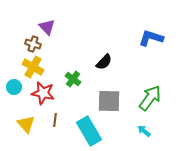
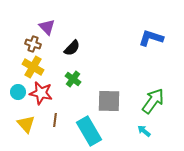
black semicircle: moved 32 px left, 14 px up
cyan circle: moved 4 px right, 5 px down
red star: moved 2 px left
green arrow: moved 3 px right, 3 px down
